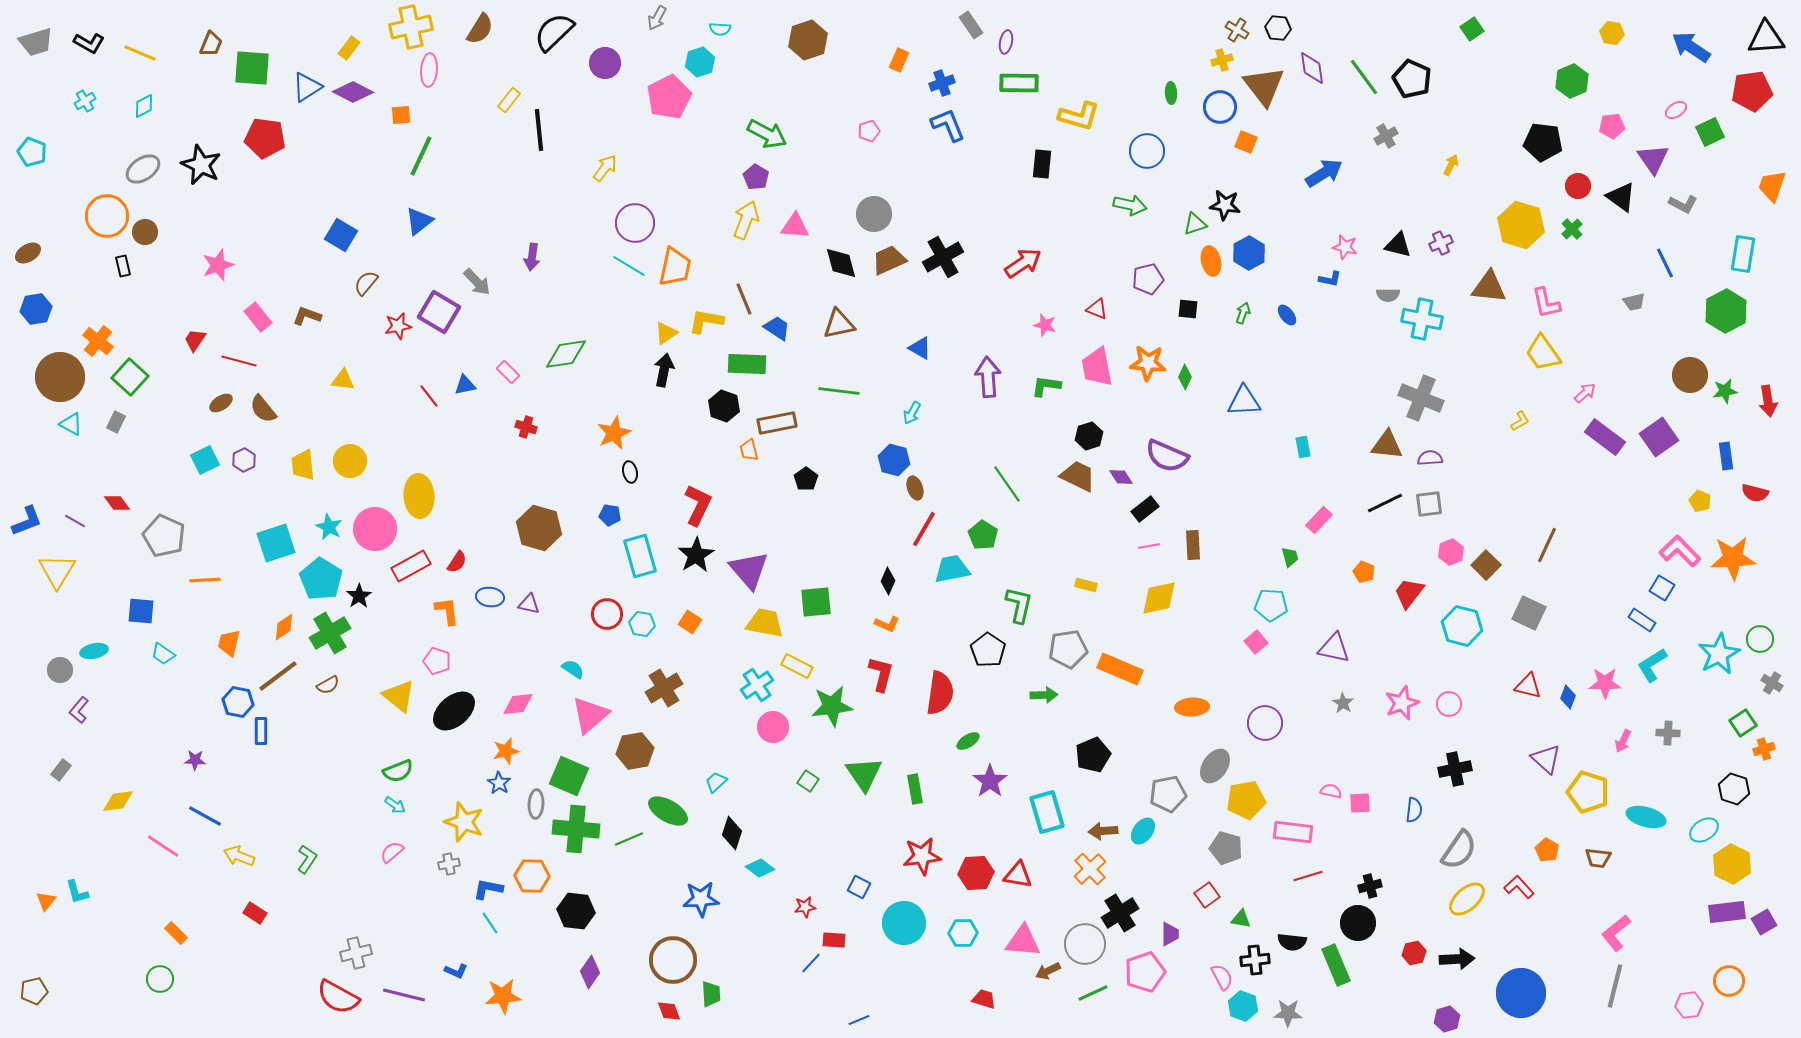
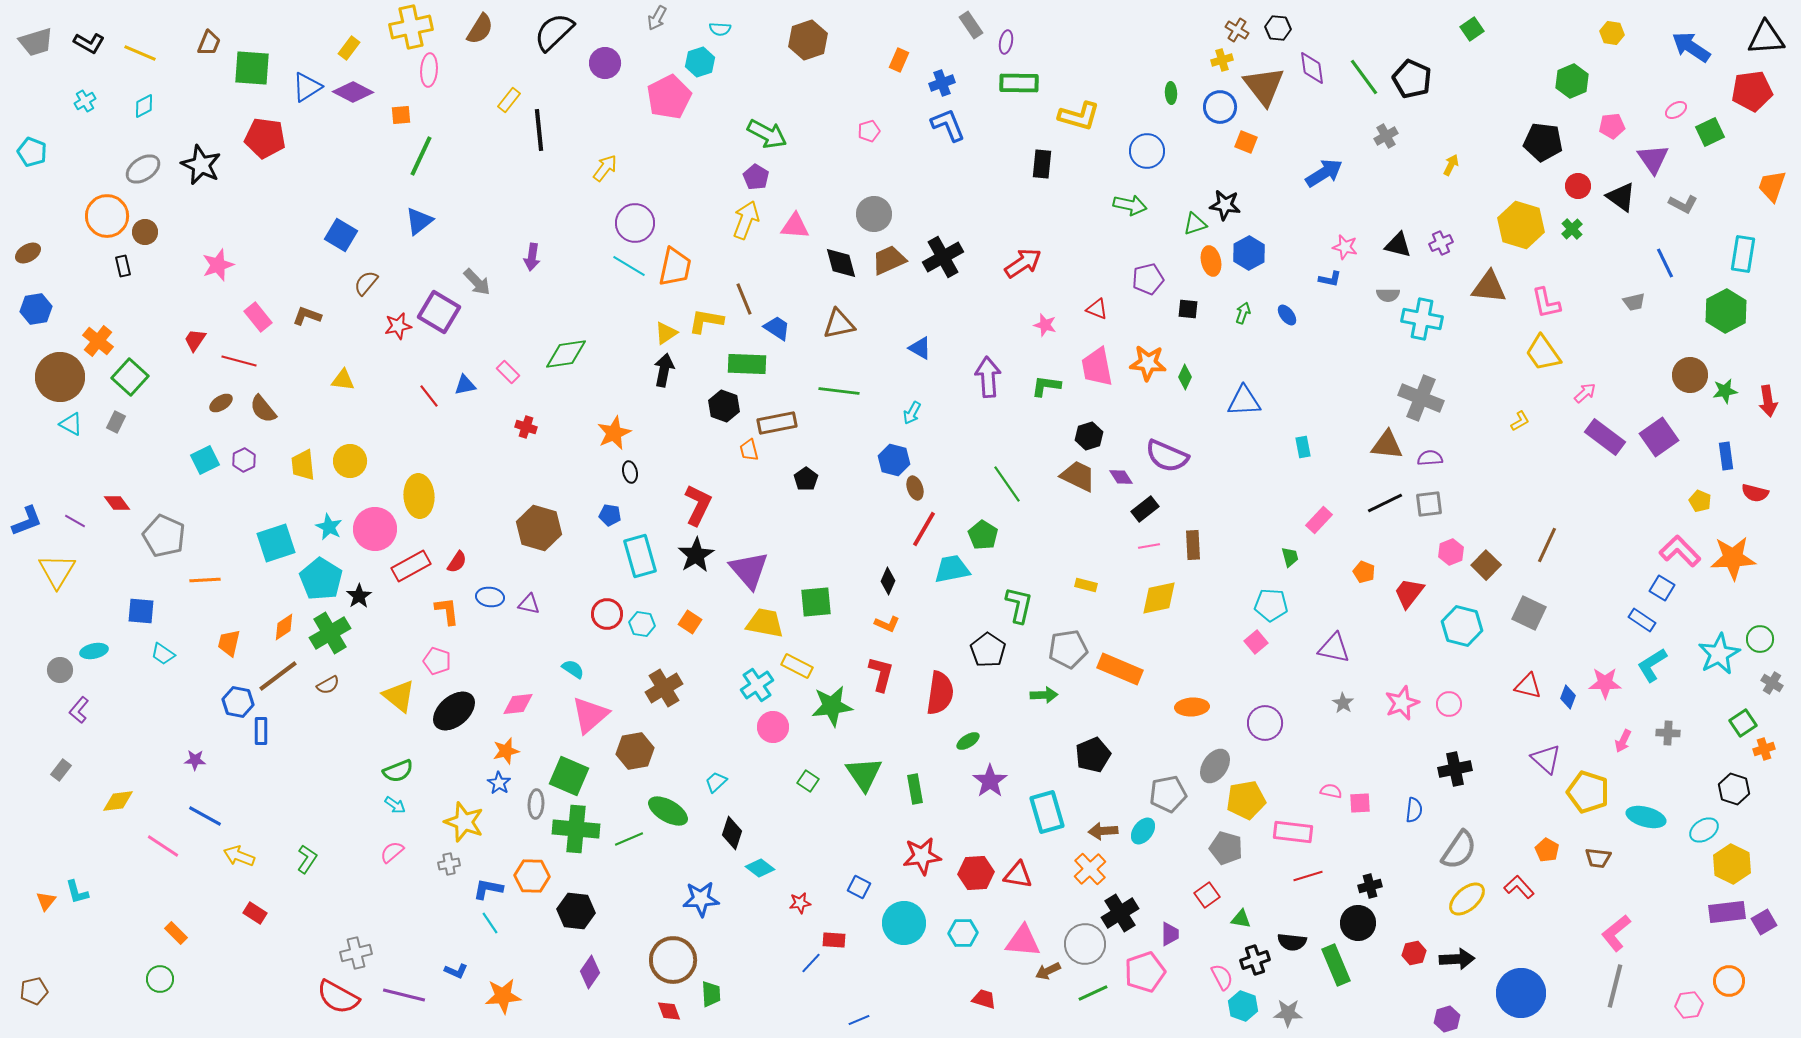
brown trapezoid at (211, 44): moved 2 px left, 1 px up
red star at (805, 907): moved 5 px left, 4 px up
black cross at (1255, 960): rotated 12 degrees counterclockwise
